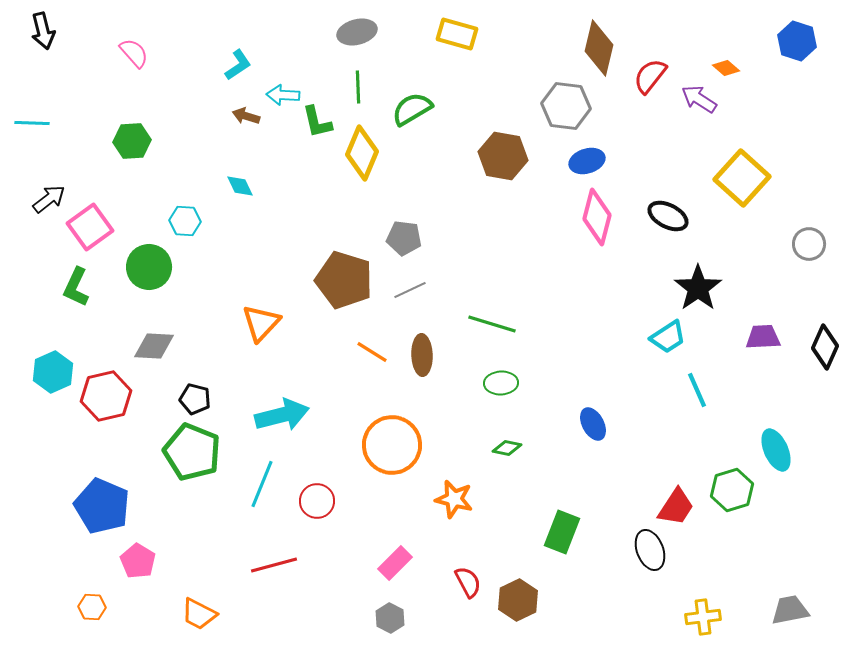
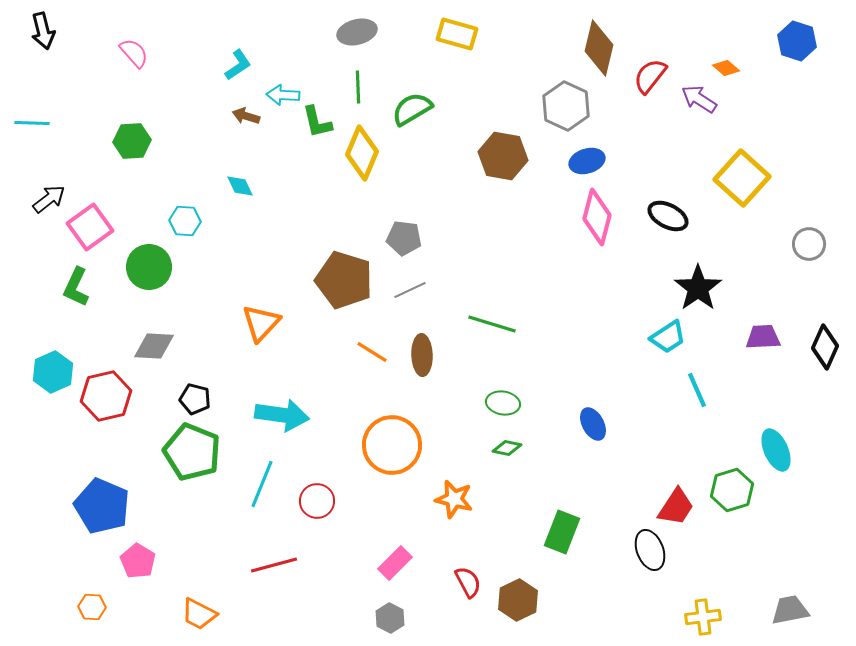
gray hexagon at (566, 106): rotated 18 degrees clockwise
green ellipse at (501, 383): moved 2 px right, 20 px down; rotated 12 degrees clockwise
cyan arrow at (282, 415): rotated 22 degrees clockwise
